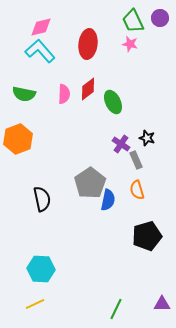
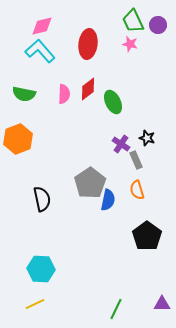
purple circle: moved 2 px left, 7 px down
pink diamond: moved 1 px right, 1 px up
black pentagon: rotated 20 degrees counterclockwise
